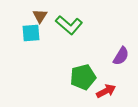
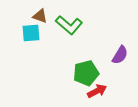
brown triangle: rotated 42 degrees counterclockwise
purple semicircle: moved 1 px left, 1 px up
green pentagon: moved 3 px right, 4 px up
red arrow: moved 9 px left
